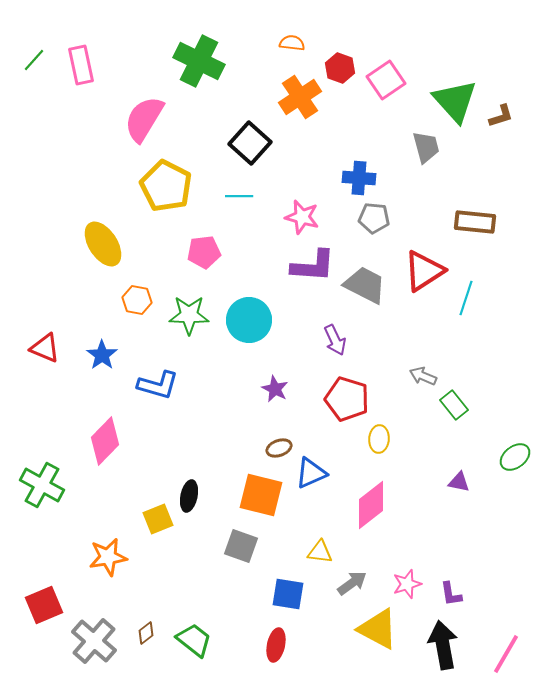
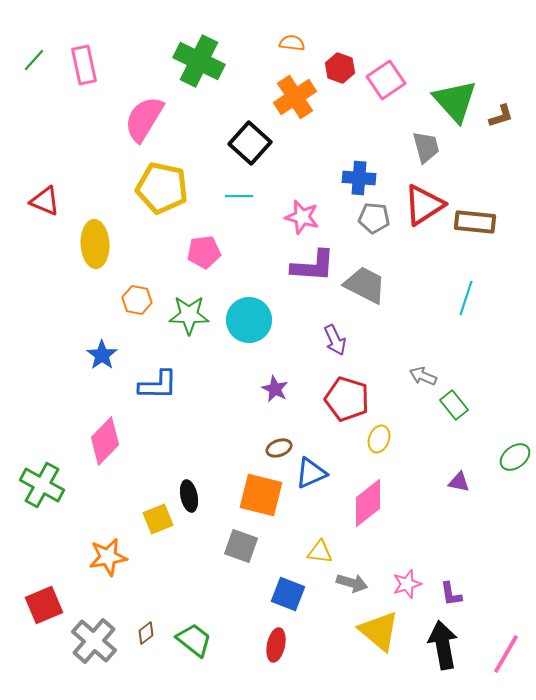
pink rectangle at (81, 65): moved 3 px right
orange cross at (300, 97): moved 5 px left
yellow pentagon at (166, 186): moved 4 px left, 2 px down; rotated 15 degrees counterclockwise
yellow ellipse at (103, 244): moved 8 px left; rotated 30 degrees clockwise
red triangle at (424, 271): moved 66 px up
red triangle at (45, 348): moved 147 px up
blue L-shape at (158, 385): rotated 15 degrees counterclockwise
yellow ellipse at (379, 439): rotated 16 degrees clockwise
black ellipse at (189, 496): rotated 24 degrees counterclockwise
pink diamond at (371, 505): moved 3 px left, 2 px up
gray arrow at (352, 583): rotated 52 degrees clockwise
blue square at (288, 594): rotated 12 degrees clockwise
yellow triangle at (378, 629): moved 1 px right, 2 px down; rotated 12 degrees clockwise
